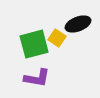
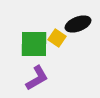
green square: rotated 16 degrees clockwise
purple L-shape: rotated 40 degrees counterclockwise
